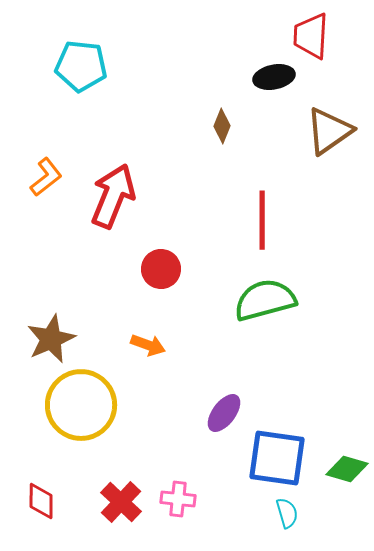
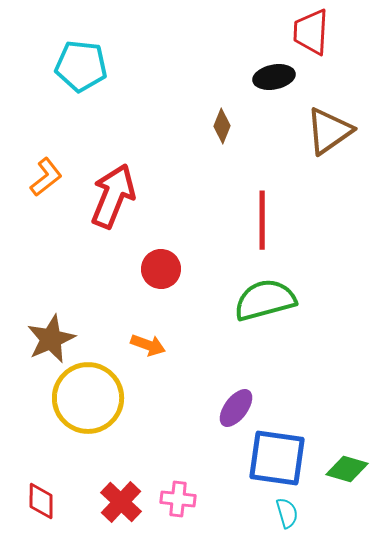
red trapezoid: moved 4 px up
yellow circle: moved 7 px right, 7 px up
purple ellipse: moved 12 px right, 5 px up
